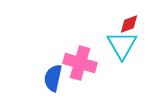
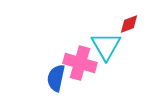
cyan triangle: moved 16 px left, 1 px down
blue semicircle: moved 3 px right
